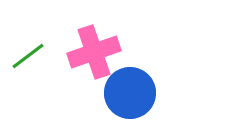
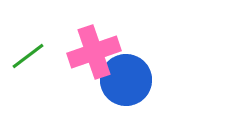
blue circle: moved 4 px left, 13 px up
